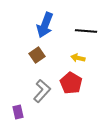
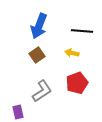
blue arrow: moved 6 px left, 1 px down
black line: moved 4 px left
yellow arrow: moved 6 px left, 5 px up
red pentagon: moved 6 px right; rotated 20 degrees clockwise
gray L-shape: rotated 15 degrees clockwise
